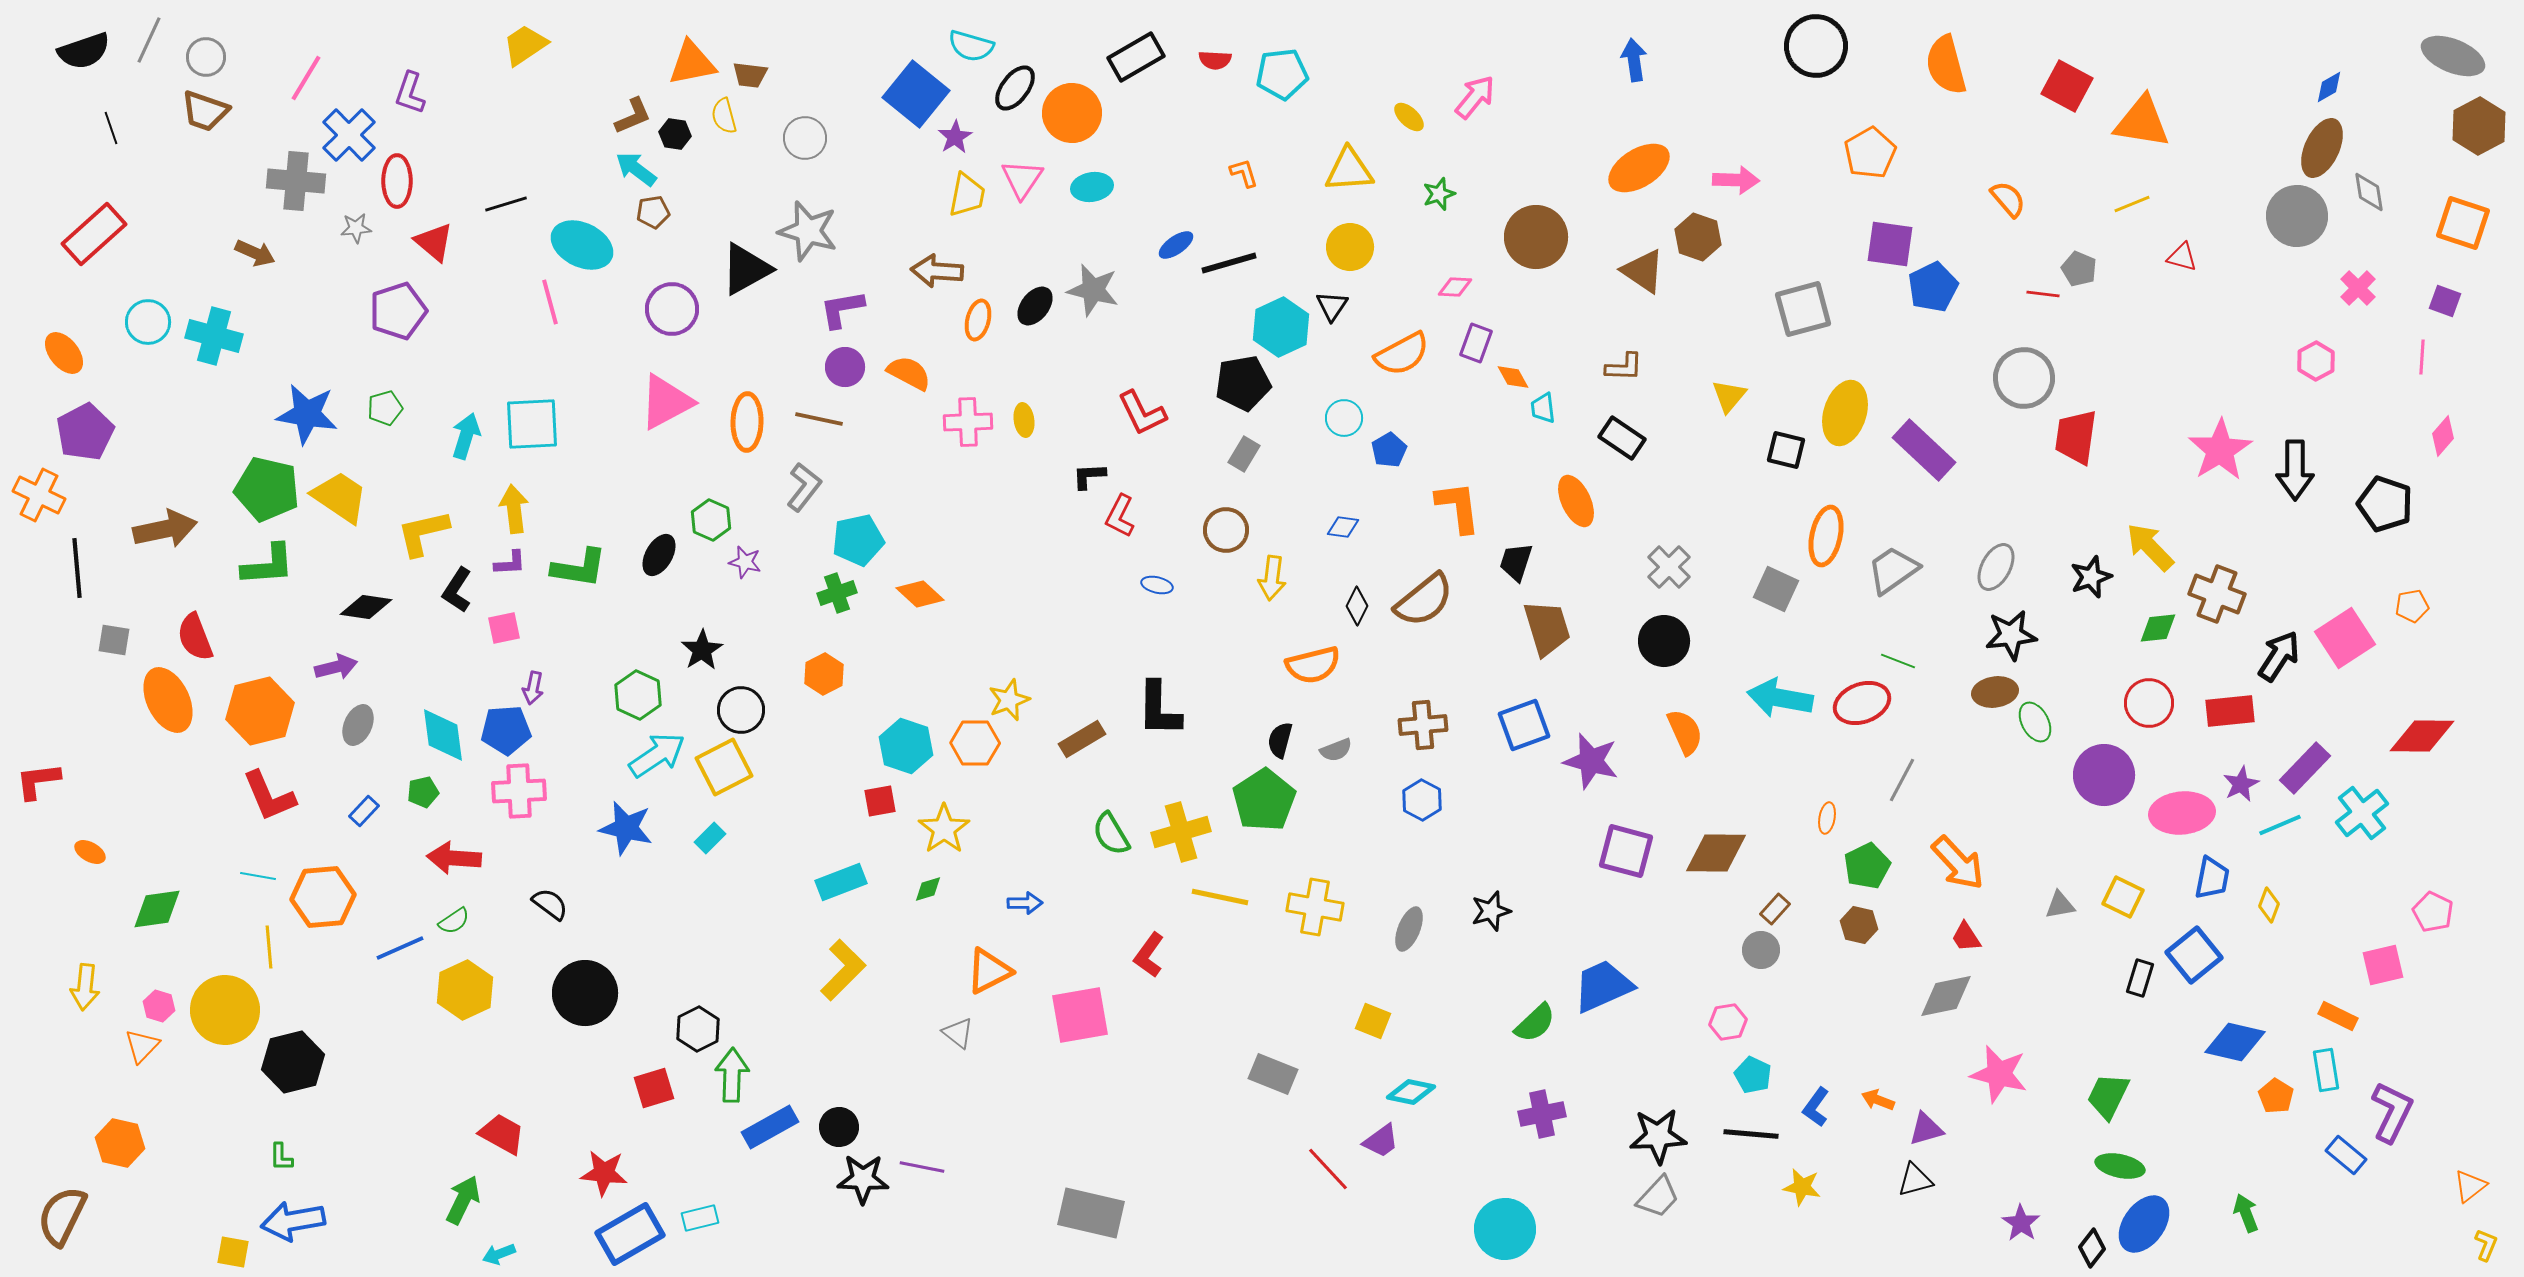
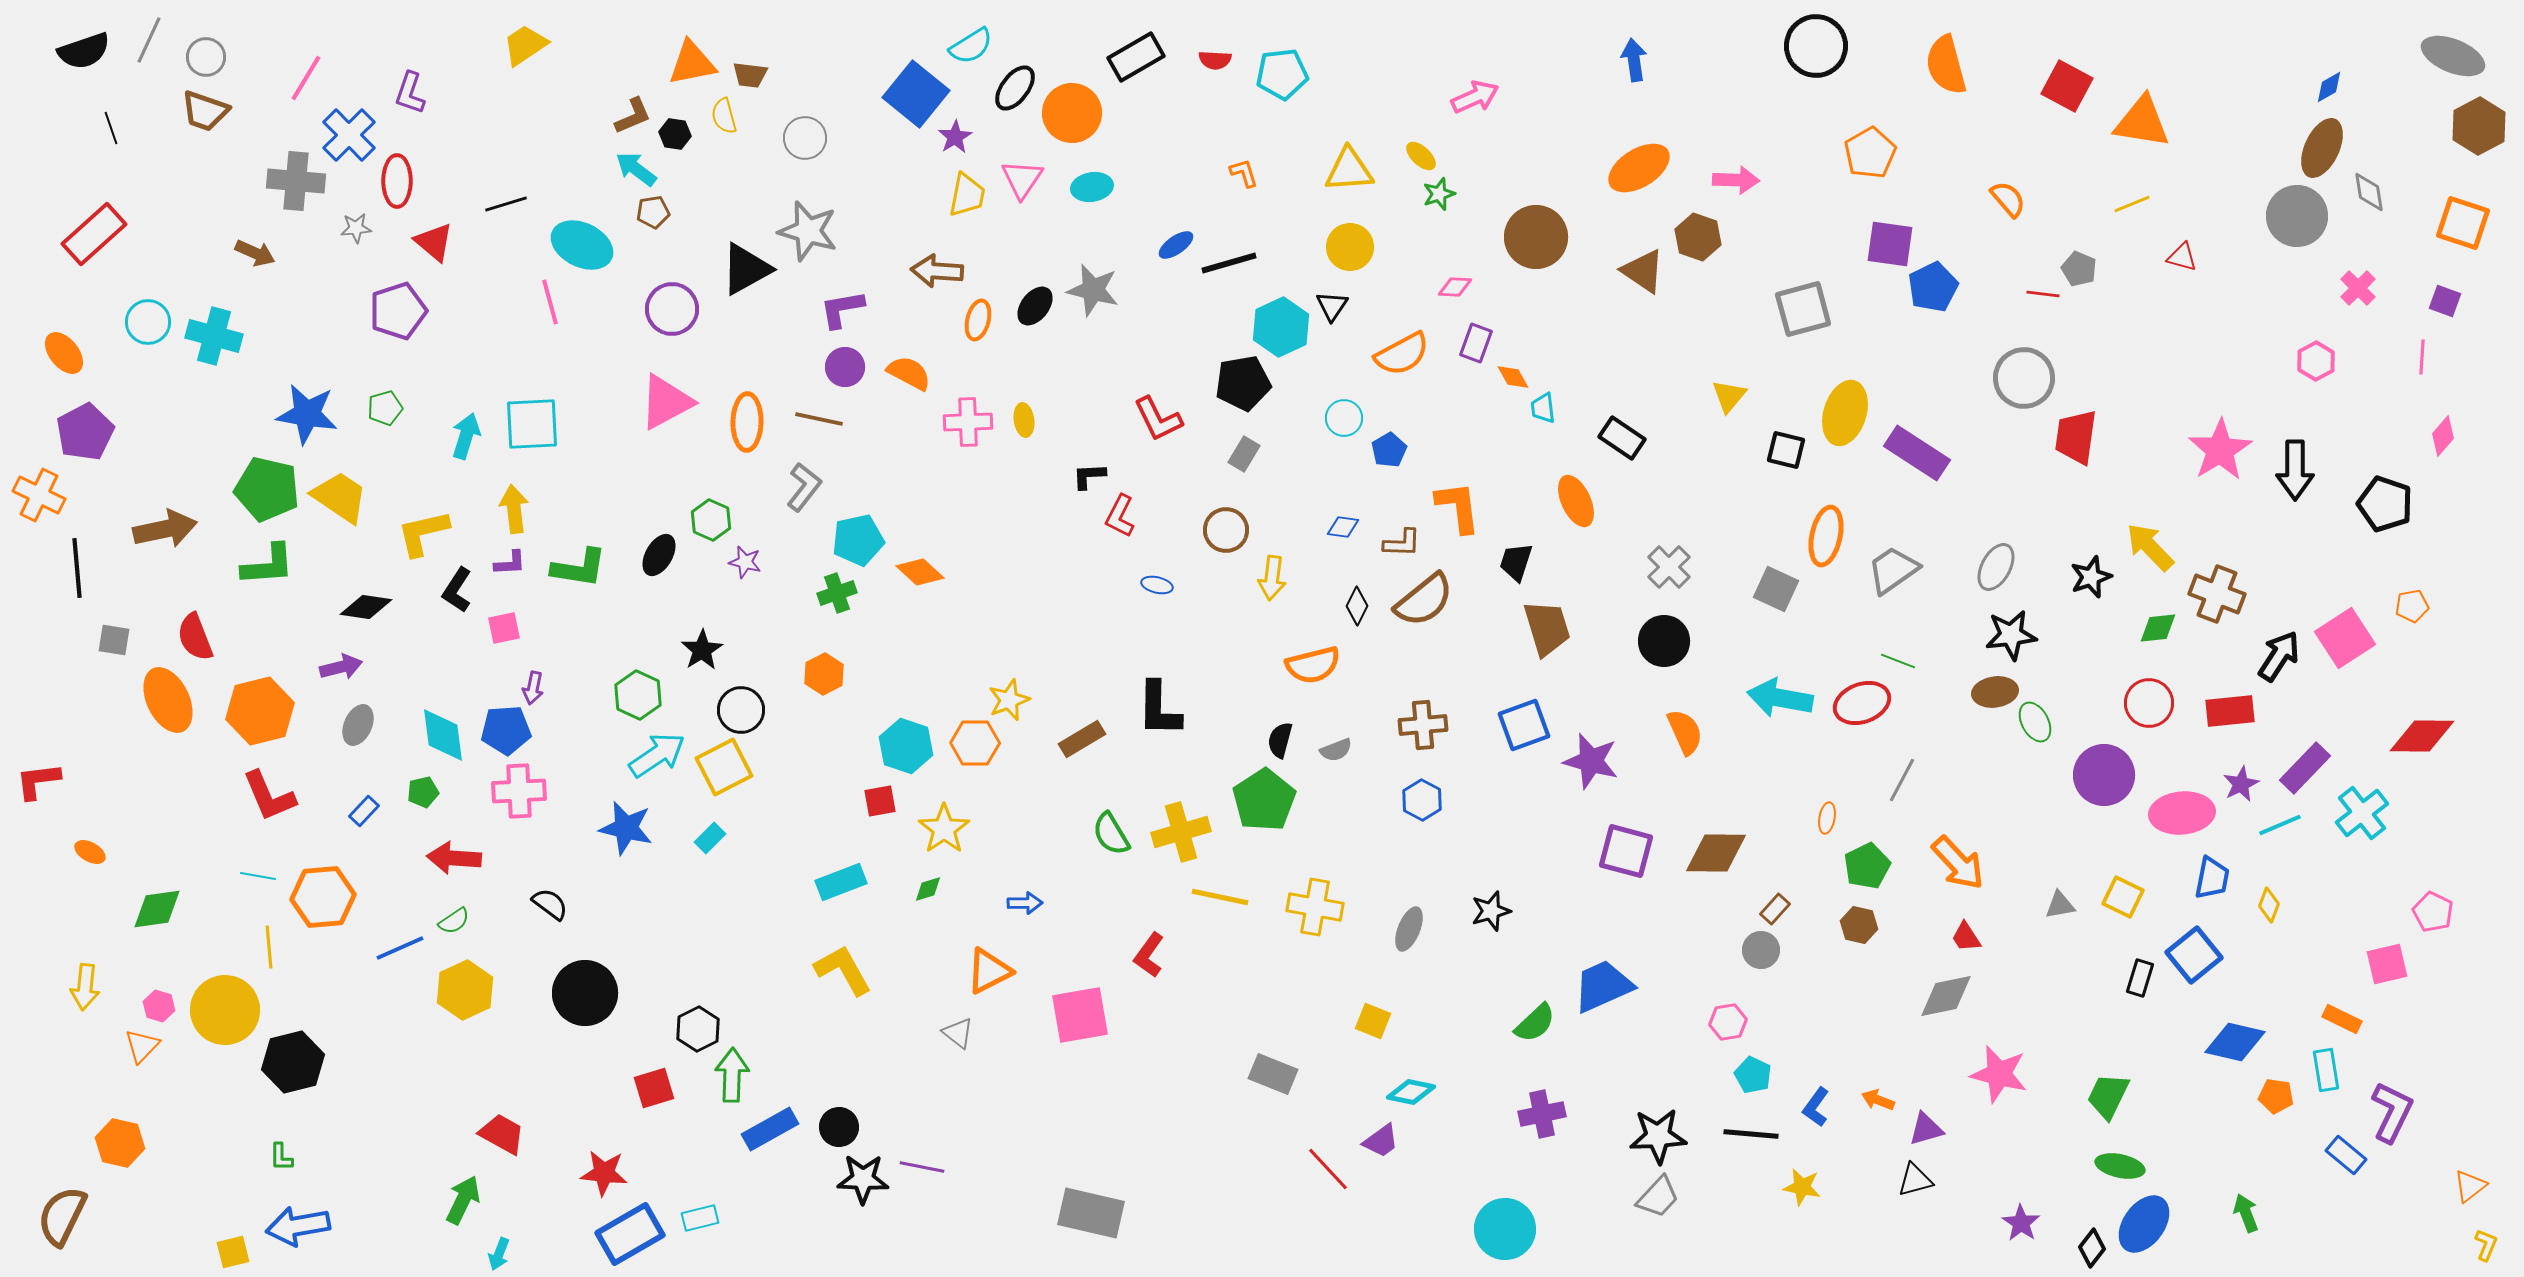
cyan semicircle at (971, 46): rotated 48 degrees counterclockwise
pink arrow at (1475, 97): rotated 27 degrees clockwise
yellow ellipse at (1409, 117): moved 12 px right, 39 px down
brown L-shape at (1624, 367): moved 222 px left, 176 px down
red L-shape at (1142, 413): moved 16 px right, 6 px down
purple rectangle at (1924, 450): moved 7 px left, 3 px down; rotated 10 degrees counterclockwise
orange diamond at (920, 594): moved 22 px up
purple arrow at (336, 667): moved 5 px right
pink square at (2383, 965): moved 4 px right, 1 px up
yellow L-shape at (843, 970): rotated 74 degrees counterclockwise
orange rectangle at (2338, 1016): moved 4 px right, 3 px down
orange pentagon at (2276, 1096): rotated 24 degrees counterclockwise
blue rectangle at (770, 1127): moved 2 px down
blue arrow at (293, 1221): moved 5 px right, 5 px down
yellow square at (233, 1252): rotated 24 degrees counterclockwise
cyan arrow at (499, 1254): rotated 48 degrees counterclockwise
